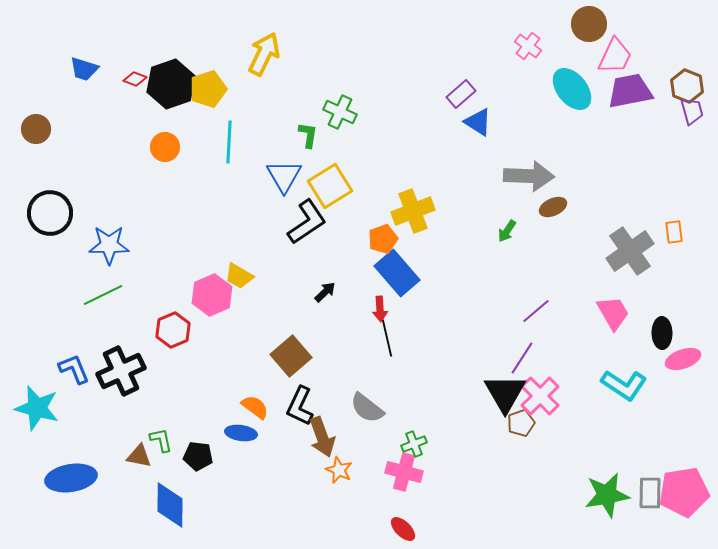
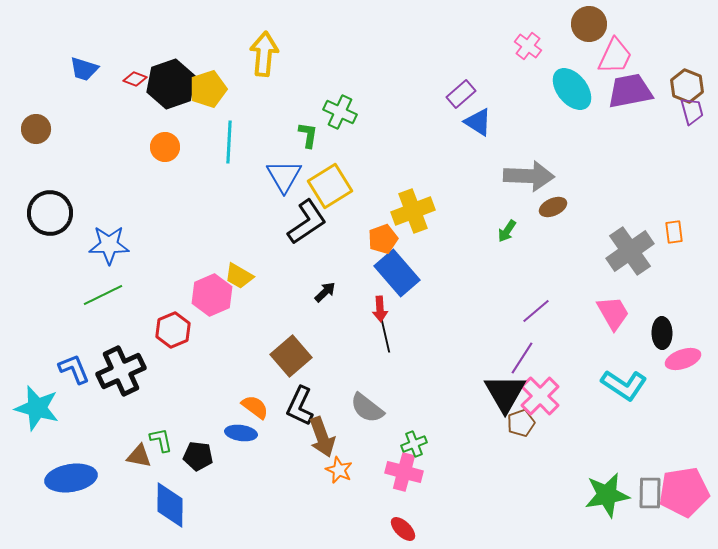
yellow arrow at (264, 54): rotated 21 degrees counterclockwise
black line at (387, 338): moved 2 px left, 4 px up
